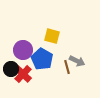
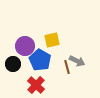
yellow square: moved 4 px down; rotated 28 degrees counterclockwise
purple circle: moved 2 px right, 4 px up
blue pentagon: moved 2 px left, 1 px down
black circle: moved 2 px right, 5 px up
red cross: moved 13 px right, 11 px down
